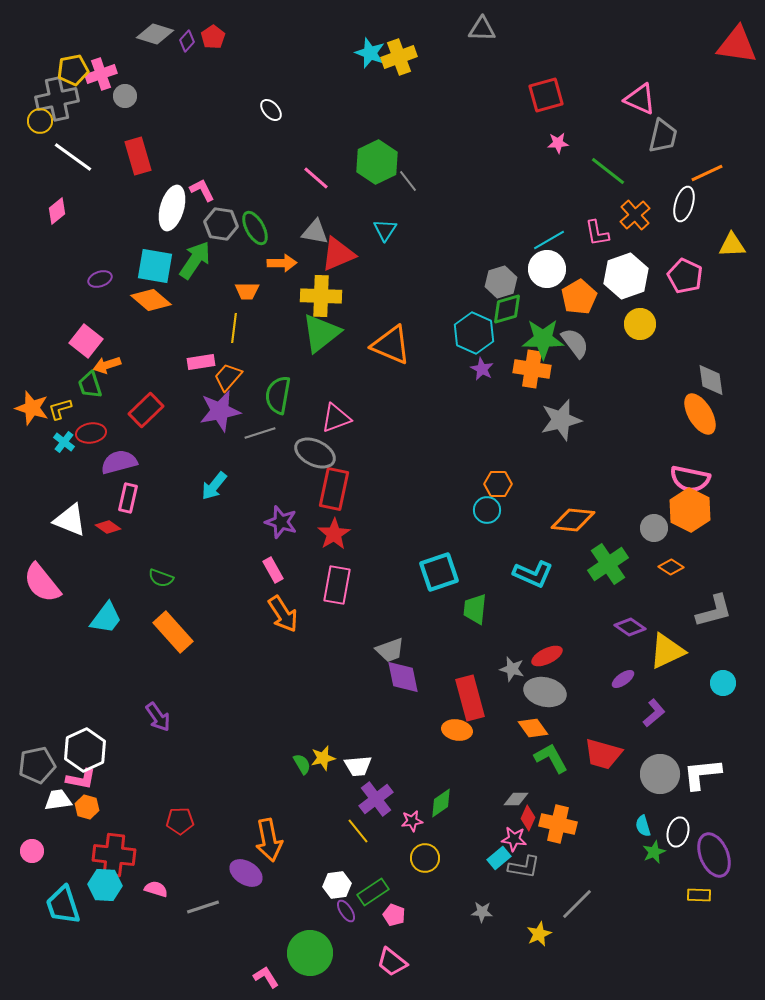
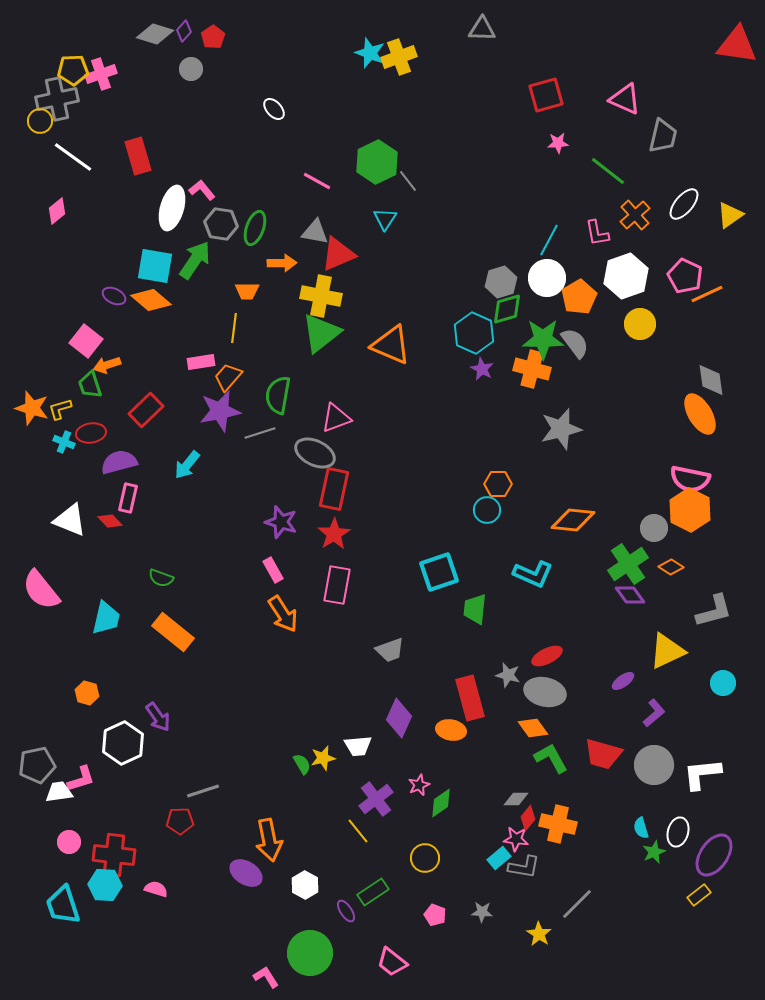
purple diamond at (187, 41): moved 3 px left, 10 px up
yellow pentagon at (73, 70): rotated 8 degrees clockwise
gray circle at (125, 96): moved 66 px right, 27 px up
pink triangle at (640, 99): moved 15 px left
white ellipse at (271, 110): moved 3 px right, 1 px up
orange line at (707, 173): moved 121 px down
pink line at (316, 178): moved 1 px right, 3 px down; rotated 12 degrees counterclockwise
pink L-shape at (202, 190): rotated 12 degrees counterclockwise
white ellipse at (684, 204): rotated 24 degrees clockwise
green ellipse at (255, 228): rotated 48 degrees clockwise
cyan triangle at (385, 230): moved 11 px up
cyan line at (549, 240): rotated 32 degrees counterclockwise
yellow triangle at (732, 245): moved 2 px left, 30 px up; rotated 32 degrees counterclockwise
white circle at (547, 269): moved 9 px down
purple ellipse at (100, 279): moved 14 px right, 17 px down; rotated 45 degrees clockwise
yellow cross at (321, 296): rotated 9 degrees clockwise
orange cross at (532, 369): rotated 6 degrees clockwise
gray star at (561, 420): moved 9 px down
cyan cross at (64, 442): rotated 15 degrees counterclockwise
cyan arrow at (214, 486): moved 27 px left, 21 px up
red diamond at (108, 527): moved 2 px right, 6 px up; rotated 10 degrees clockwise
green cross at (608, 564): moved 20 px right
pink semicircle at (42, 583): moved 1 px left, 7 px down
cyan trapezoid at (106, 618): rotated 24 degrees counterclockwise
purple diamond at (630, 627): moved 32 px up; rotated 20 degrees clockwise
orange rectangle at (173, 632): rotated 9 degrees counterclockwise
gray star at (512, 669): moved 4 px left, 6 px down
purple diamond at (403, 677): moved 4 px left, 41 px down; rotated 36 degrees clockwise
purple ellipse at (623, 679): moved 2 px down
orange ellipse at (457, 730): moved 6 px left
white hexagon at (85, 750): moved 38 px right, 7 px up
white trapezoid at (358, 766): moved 20 px up
gray circle at (660, 774): moved 6 px left, 9 px up
pink L-shape at (81, 779): rotated 28 degrees counterclockwise
white trapezoid at (58, 800): moved 1 px right, 8 px up
orange hexagon at (87, 807): moved 114 px up
red diamond at (528, 818): rotated 15 degrees clockwise
pink star at (412, 821): moved 7 px right, 36 px up; rotated 15 degrees counterclockwise
cyan semicircle at (643, 826): moved 2 px left, 2 px down
pink star at (514, 839): moved 2 px right
pink circle at (32, 851): moved 37 px right, 9 px up
purple ellipse at (714, 855): rotated 57 degrees clockwise
white hexagon at (337, 885): moved 32 px left; rotated 24 degrees counterclockwise
yellow rectangle at (699, 895): rotated 40 degrees counterclockwise
gray line at (203, 907): moved 116 px up
pink pentagon at (394, 915): moved 41 px right
yellow star at (539, 934): rotated 15 degrees counterclockwise
